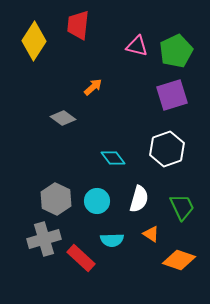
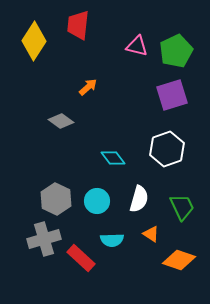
orange arrow: moved 5 px left
gray diamond: moved 2 px left, 3 px down
